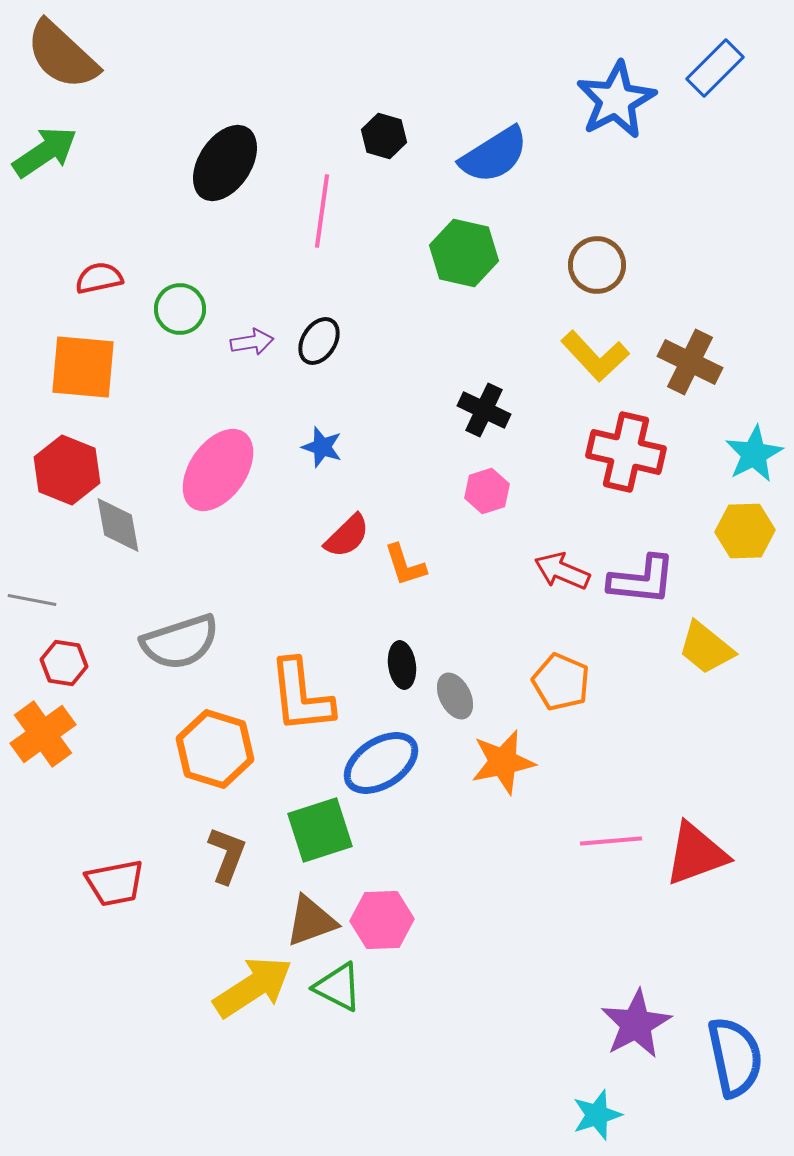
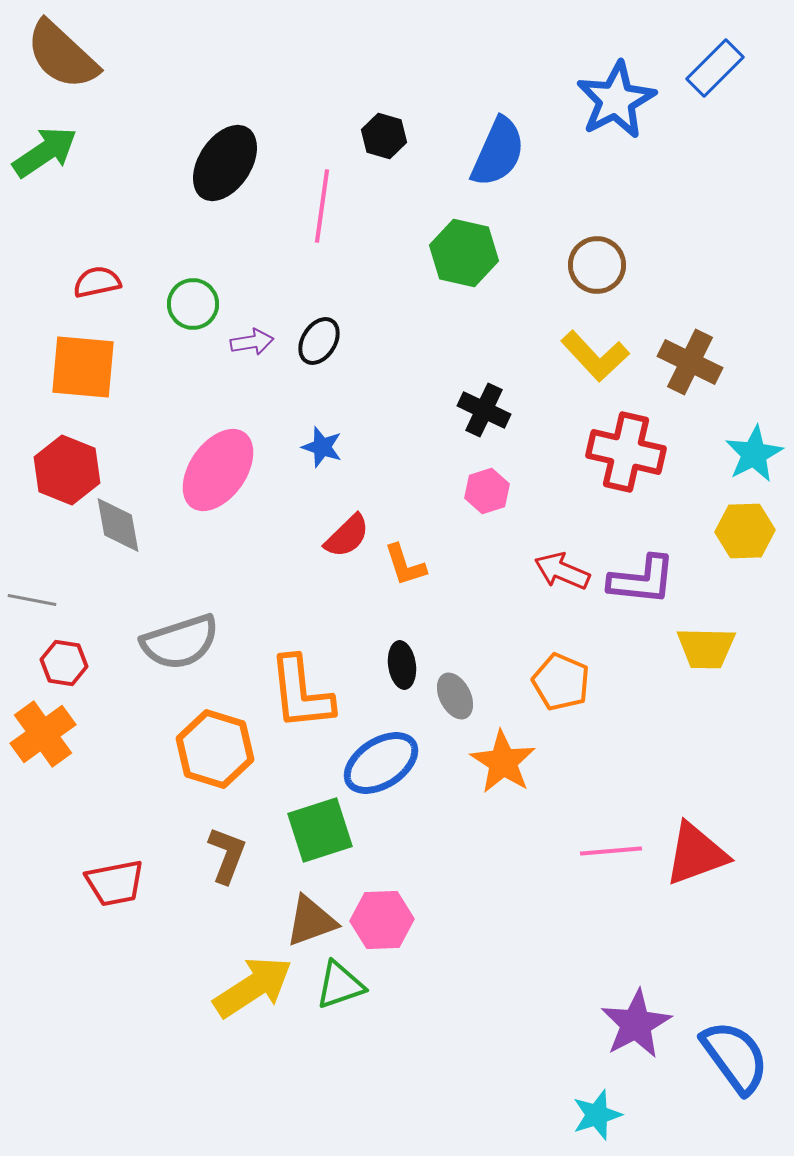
blue semicircle at (494, 155): moved 4 px right, 3 px up; rotated 34 degrees counterclockwise
pink line at (322, 211): moved 5 px up
red semicircle at (99, 278): moved 2 px left, 4 px down
green circle at (180, 309): moved 13 px right, 5 px up
yellow trapezoid at (706, 648): rotated 38 degrees counterclockwise
orange L-shape at (301, 696): moved 3 px up
orange star at (503, 762): rotated 28 degrees counterclockwise
pink line at (611, 841): moved 10 px down
green triangle at (338, 987): moved 2 px right, 2 px up; rotated 46 degrees counterclockwise
blue semicircle at (735, 1057): rotated 24 degrees counterclockwise
